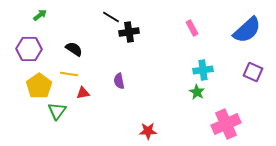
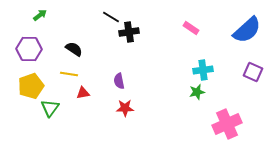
pink rectangle: moved 1 px left; rotated 28 degrees counterclockwise
yellow pentagon: moved 8 px left; rotated 15 degrees clockwise
green star: rotated 28 degrees clockwise
green triangle: moved 7 px left, 3 px up
pink cross: moved 1 px right
red star: moved 23 px left, 23 px up
